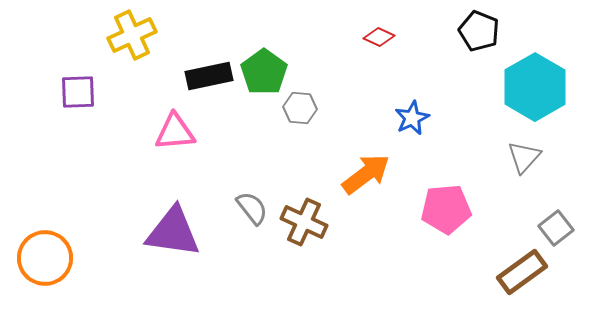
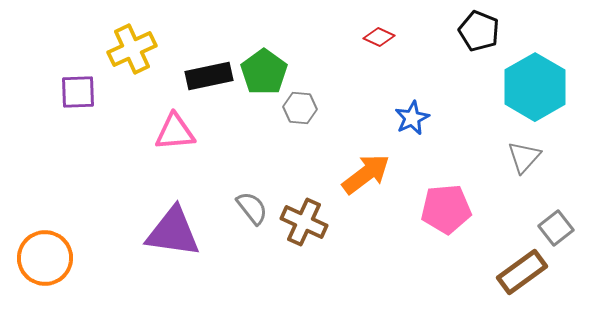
yellow cross: moved 14 px down
